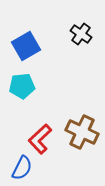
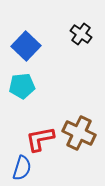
blue square: rotated 16 degrees counterclockwise
brown cross: moved 3 px left, 1 px down
red L-shape: rotated 32 degrees clockwise
blue semicircle: rotated 10 degrees counterclockwise
